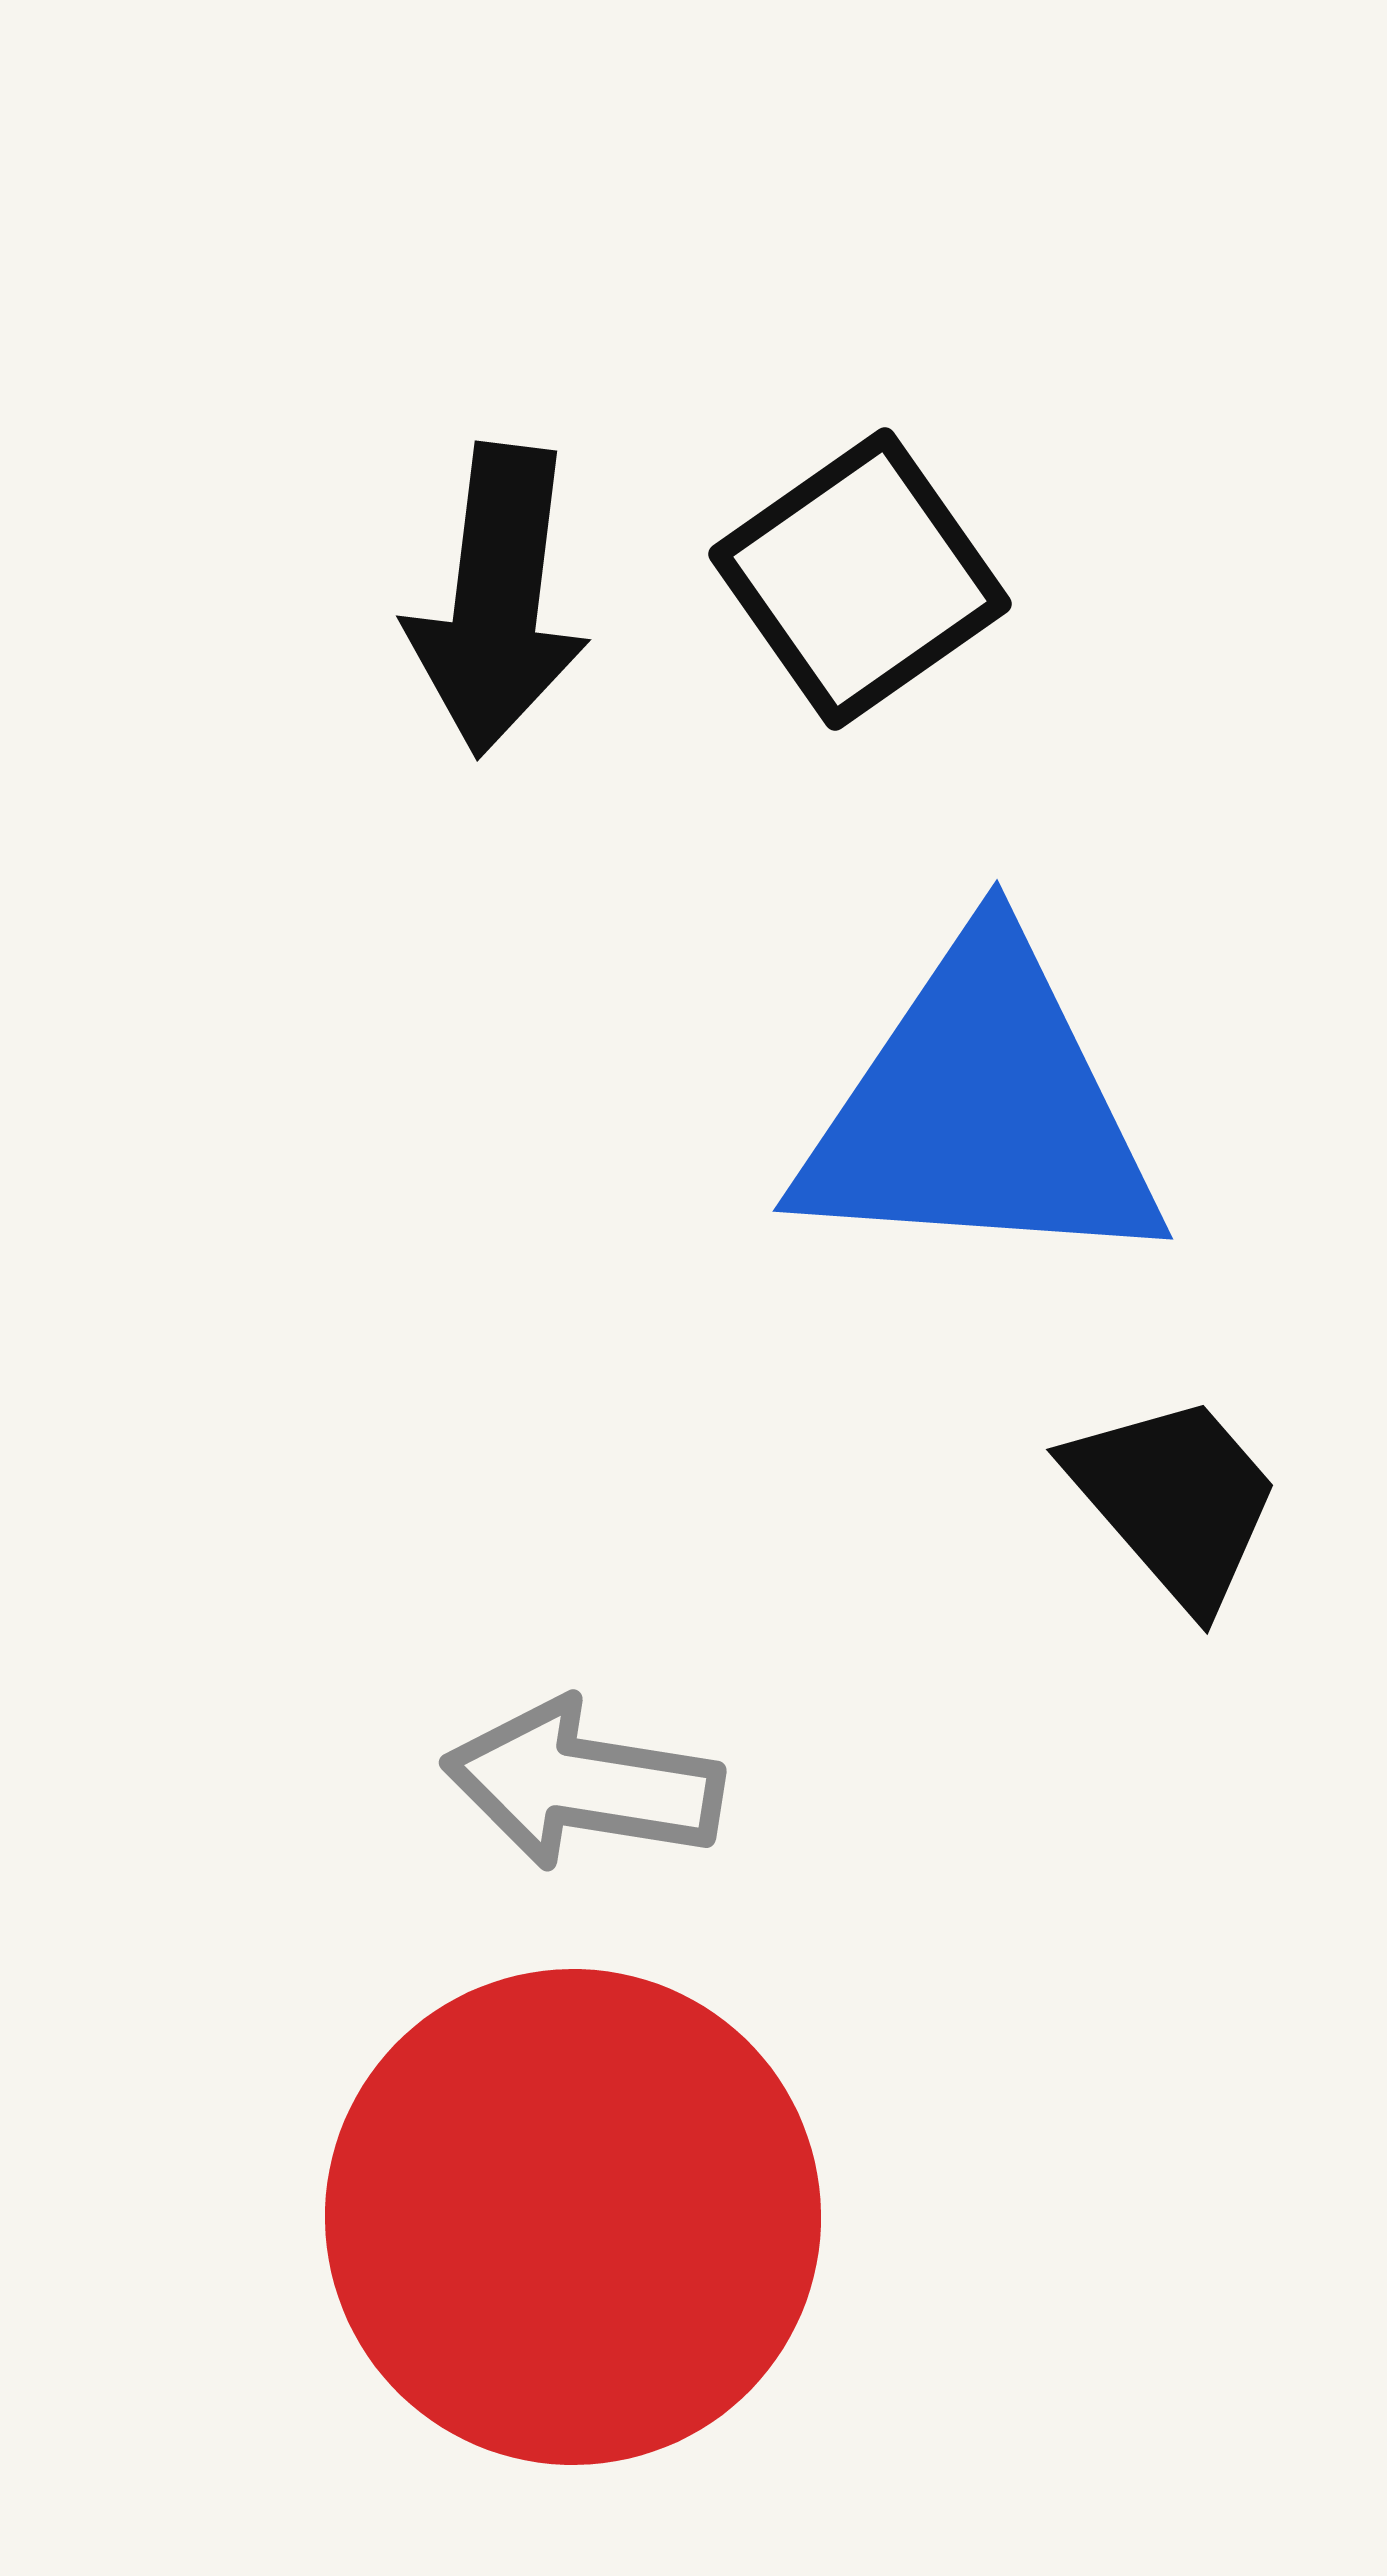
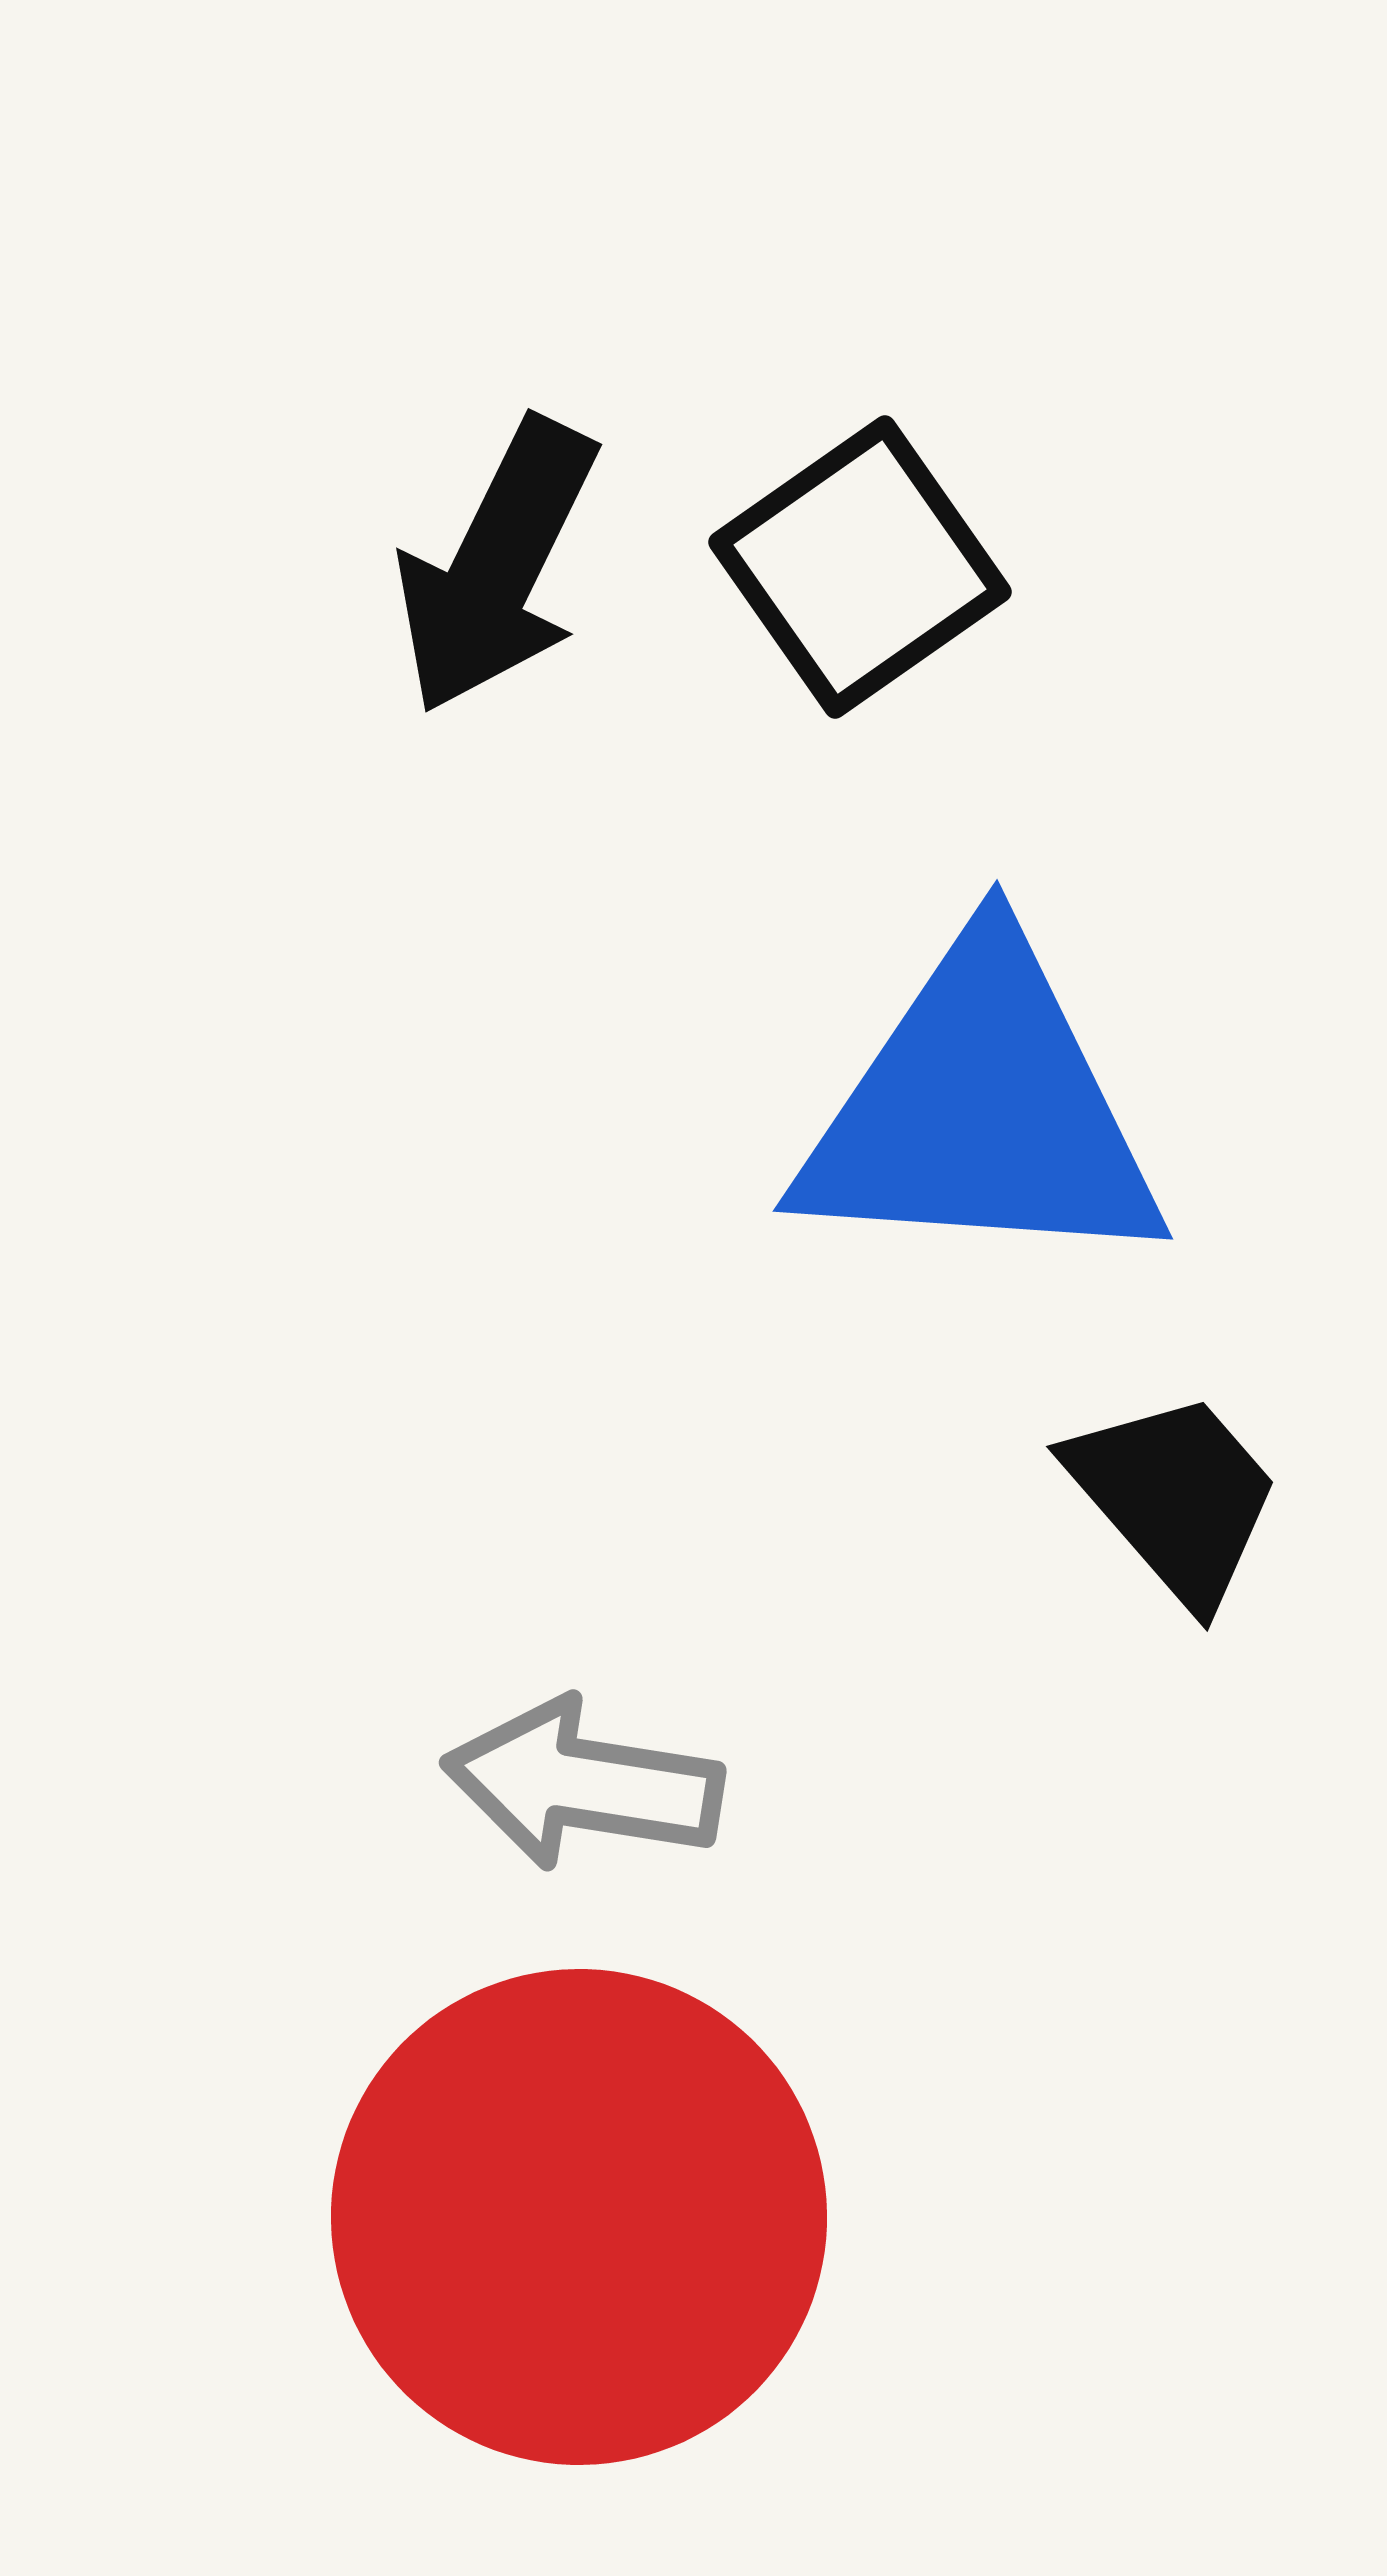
black square: moved 12 px up
black arrow: moved 34 px up; rotated 19 degrees clockwise
black trapezoid: moved 3 px up
red circle: moved 6 px right
